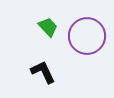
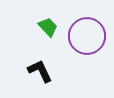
black L-shape: moved 3 px left, 1 px up
